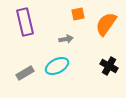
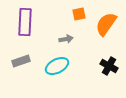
orange square: moved 1 px right
purple rectangle: rotated 16 degrees clockwise
gray rectangle: moved 4 px left, 12 px up; rotated 12 degrees clockwise
